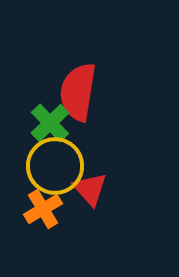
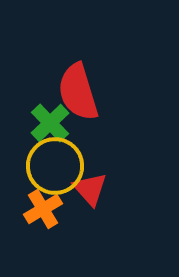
red semicircle: rotated 26 degrees counterclockwise
